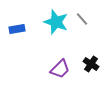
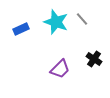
blue rectangle: moved 4 px right; rotated 14 degrees counterclockwise
black cross: moved 3 px right, 5 px up
